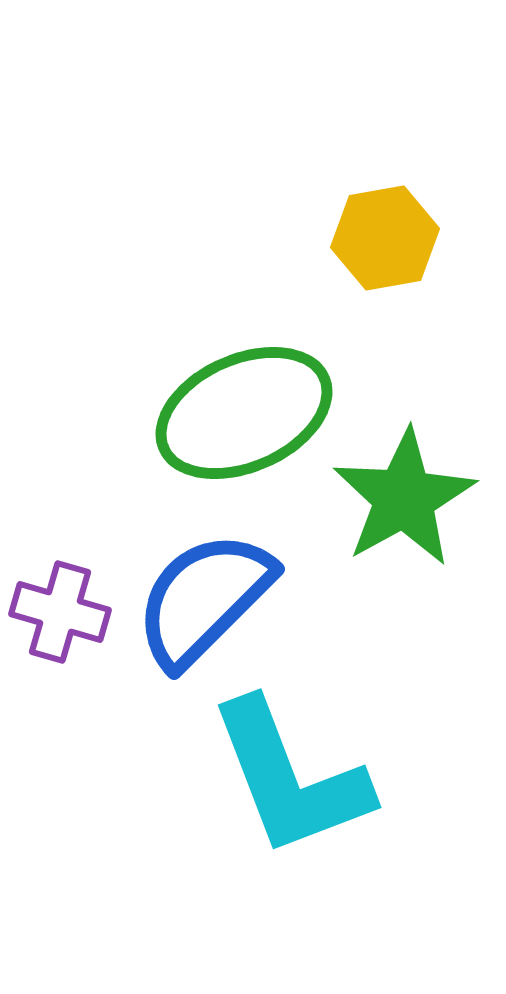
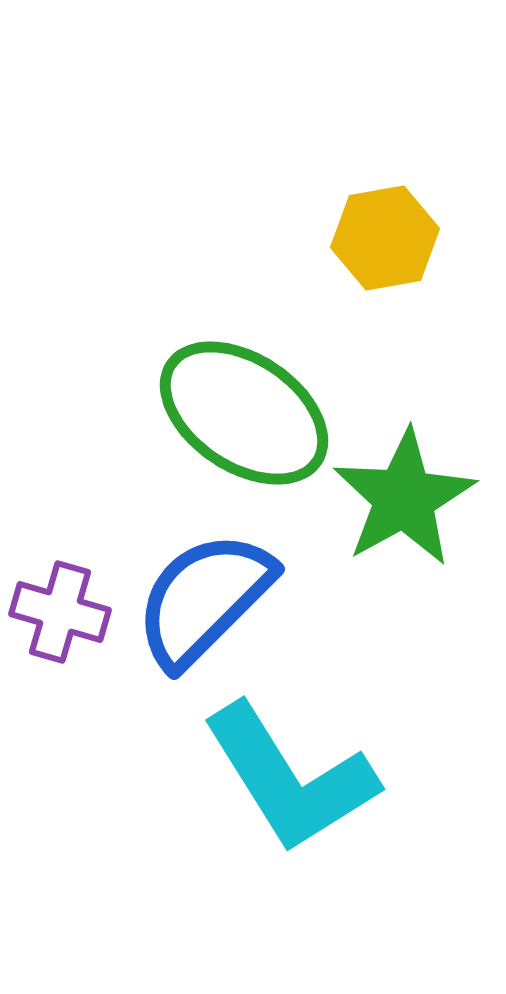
green ellipse: rotated 58 degrees clockwise
cyan L-shape: rotated 11 degrees counterclockwise
